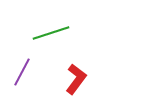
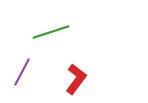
green line: moved 1 px up
